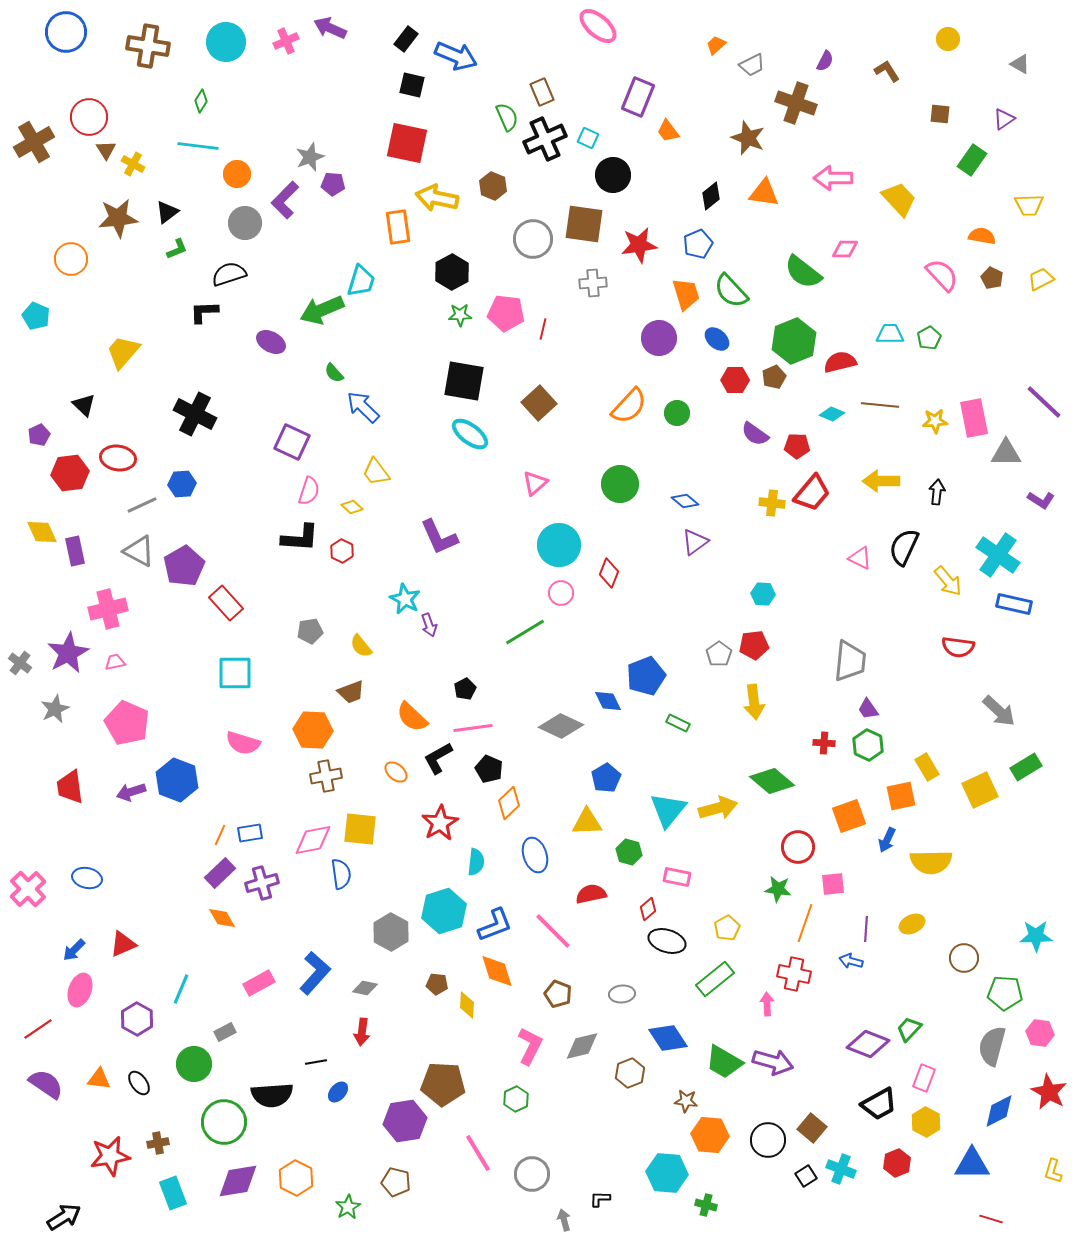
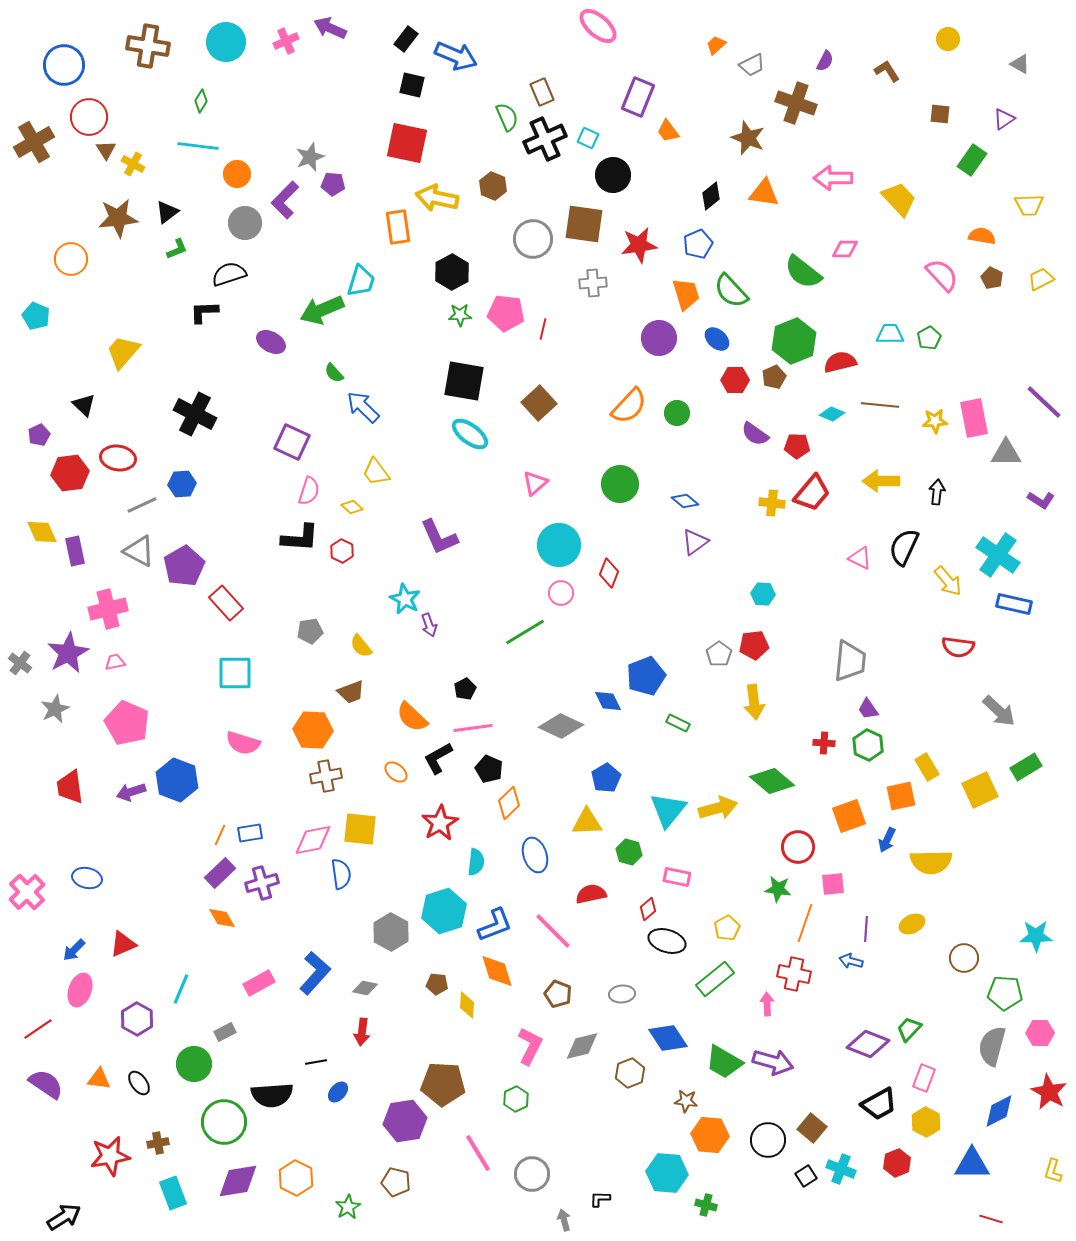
blue circle at (66, 32): moved 2 px left, 33 px down
pink cross at (28, 889): moved 1 px left, 3 px down
pink hexagon at (1040, 1033): rotated 8 degrees counterclockwise
